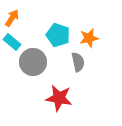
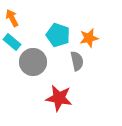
orange arrow: rotated 60 degrees counterclockwise
gray semicircle: moved 1 px left, 1 px up
